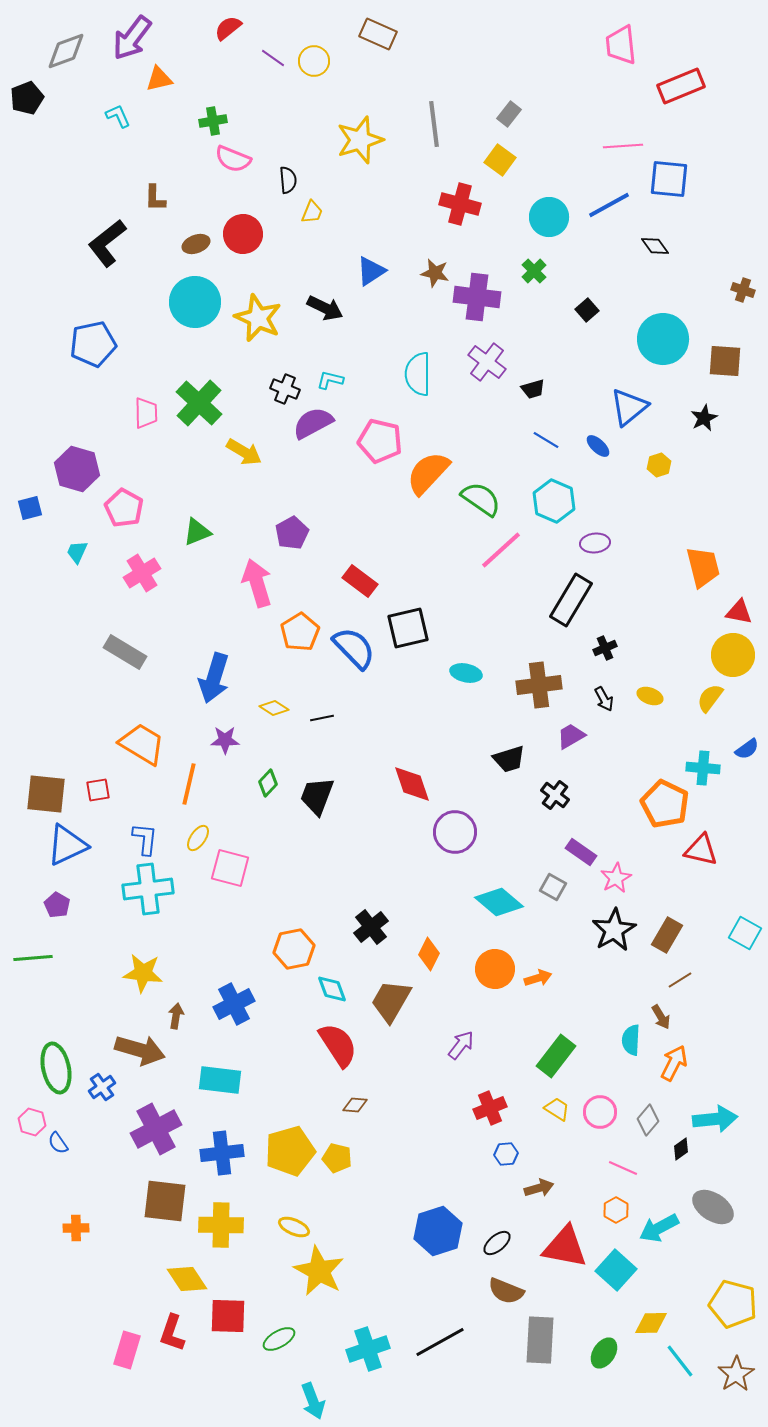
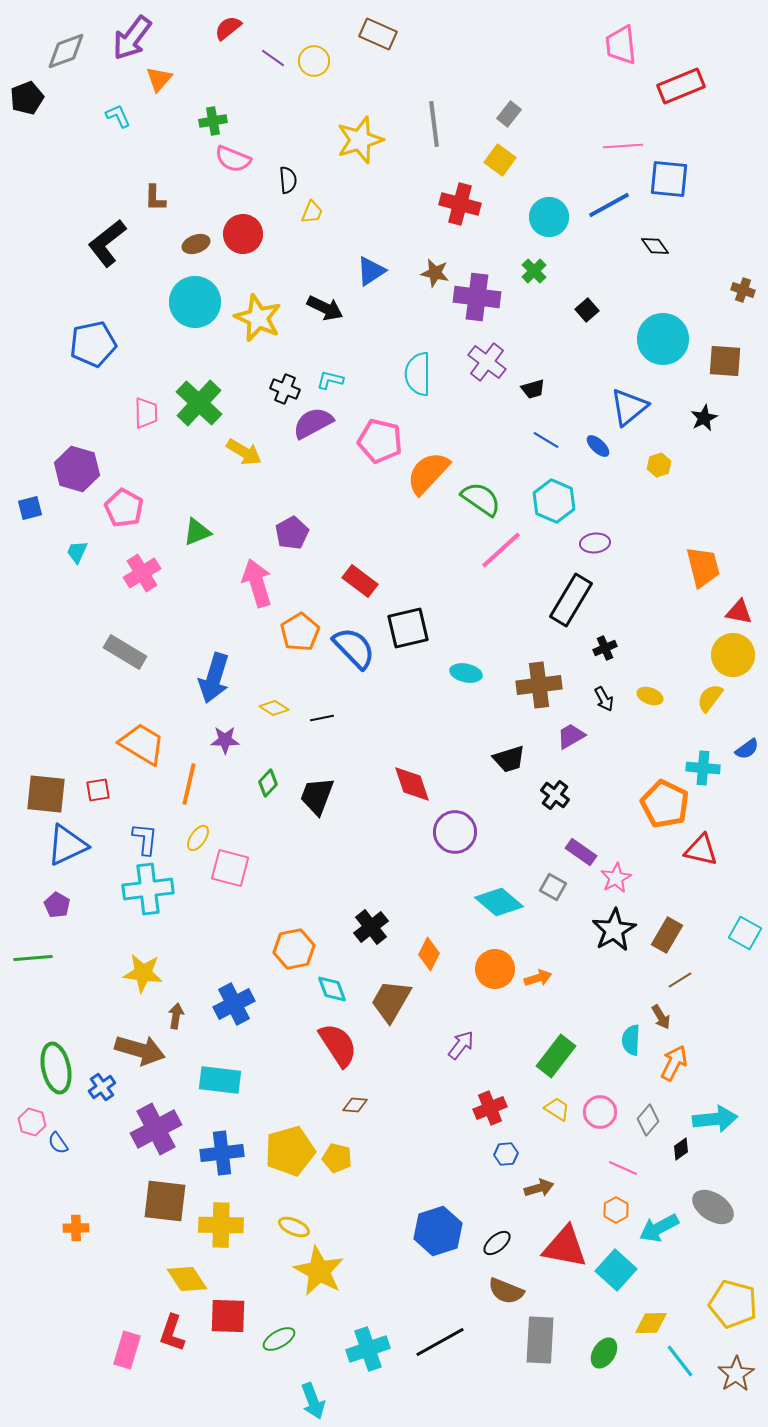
orange triangle at (159, 79): rotated 36 degrees counterclockwise
